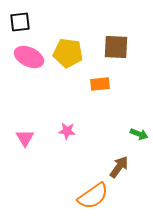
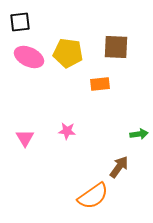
green arrow: rotated 30 degrees counterclockwise
